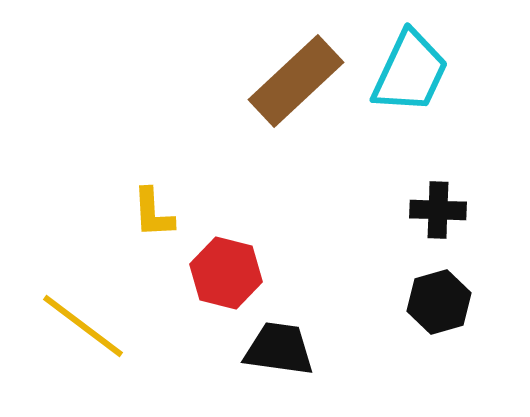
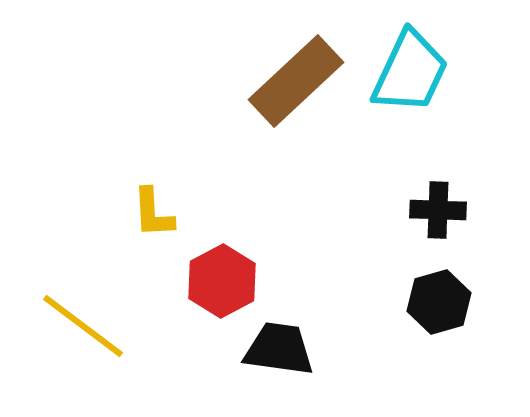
red hexagon: moved 4 px left, 8 px down; rotated 18 degrees clockwise
